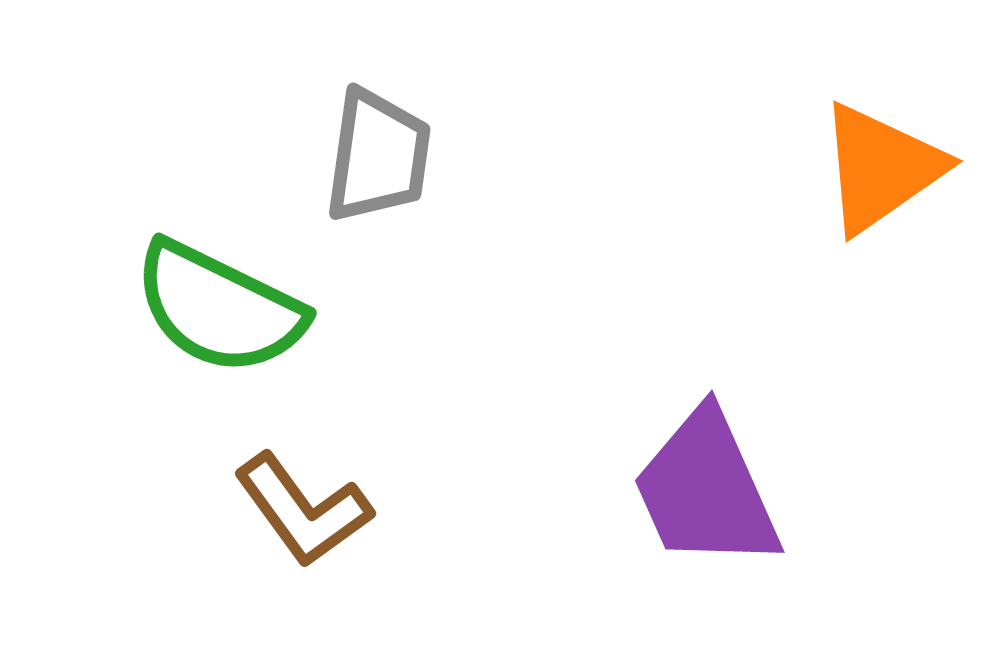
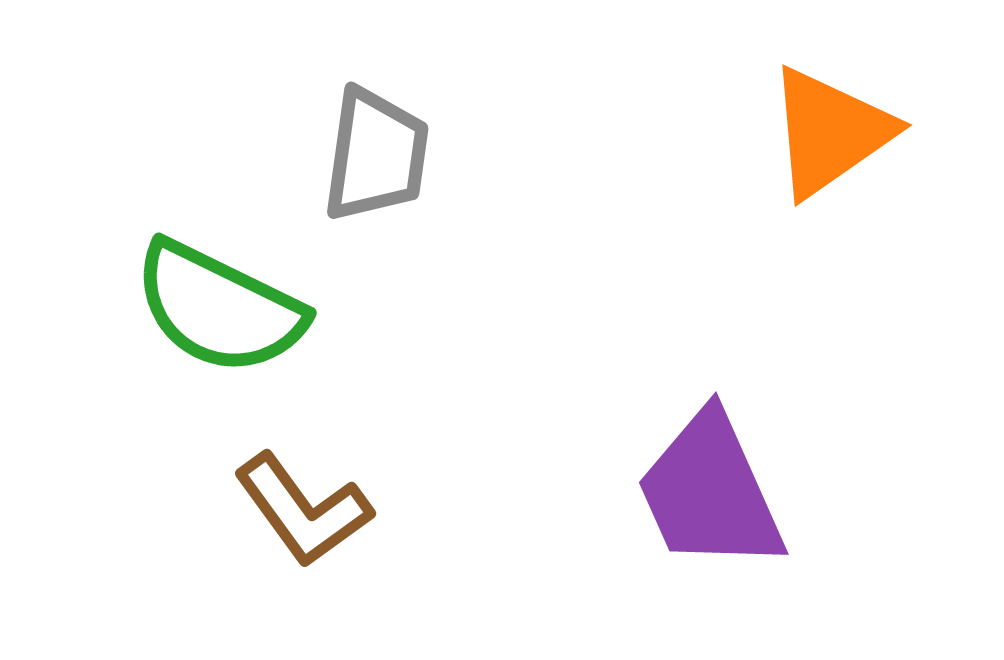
gray trapezoid: moved 2 px left, 1 px up
orange triangle: moved 51 px left, 36 px up
purple trapezoid: moved 4 px right, 2 px down
